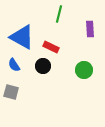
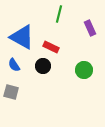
purple rectangle: moved 1 px up; rotated 21 degrees counterclockwise
